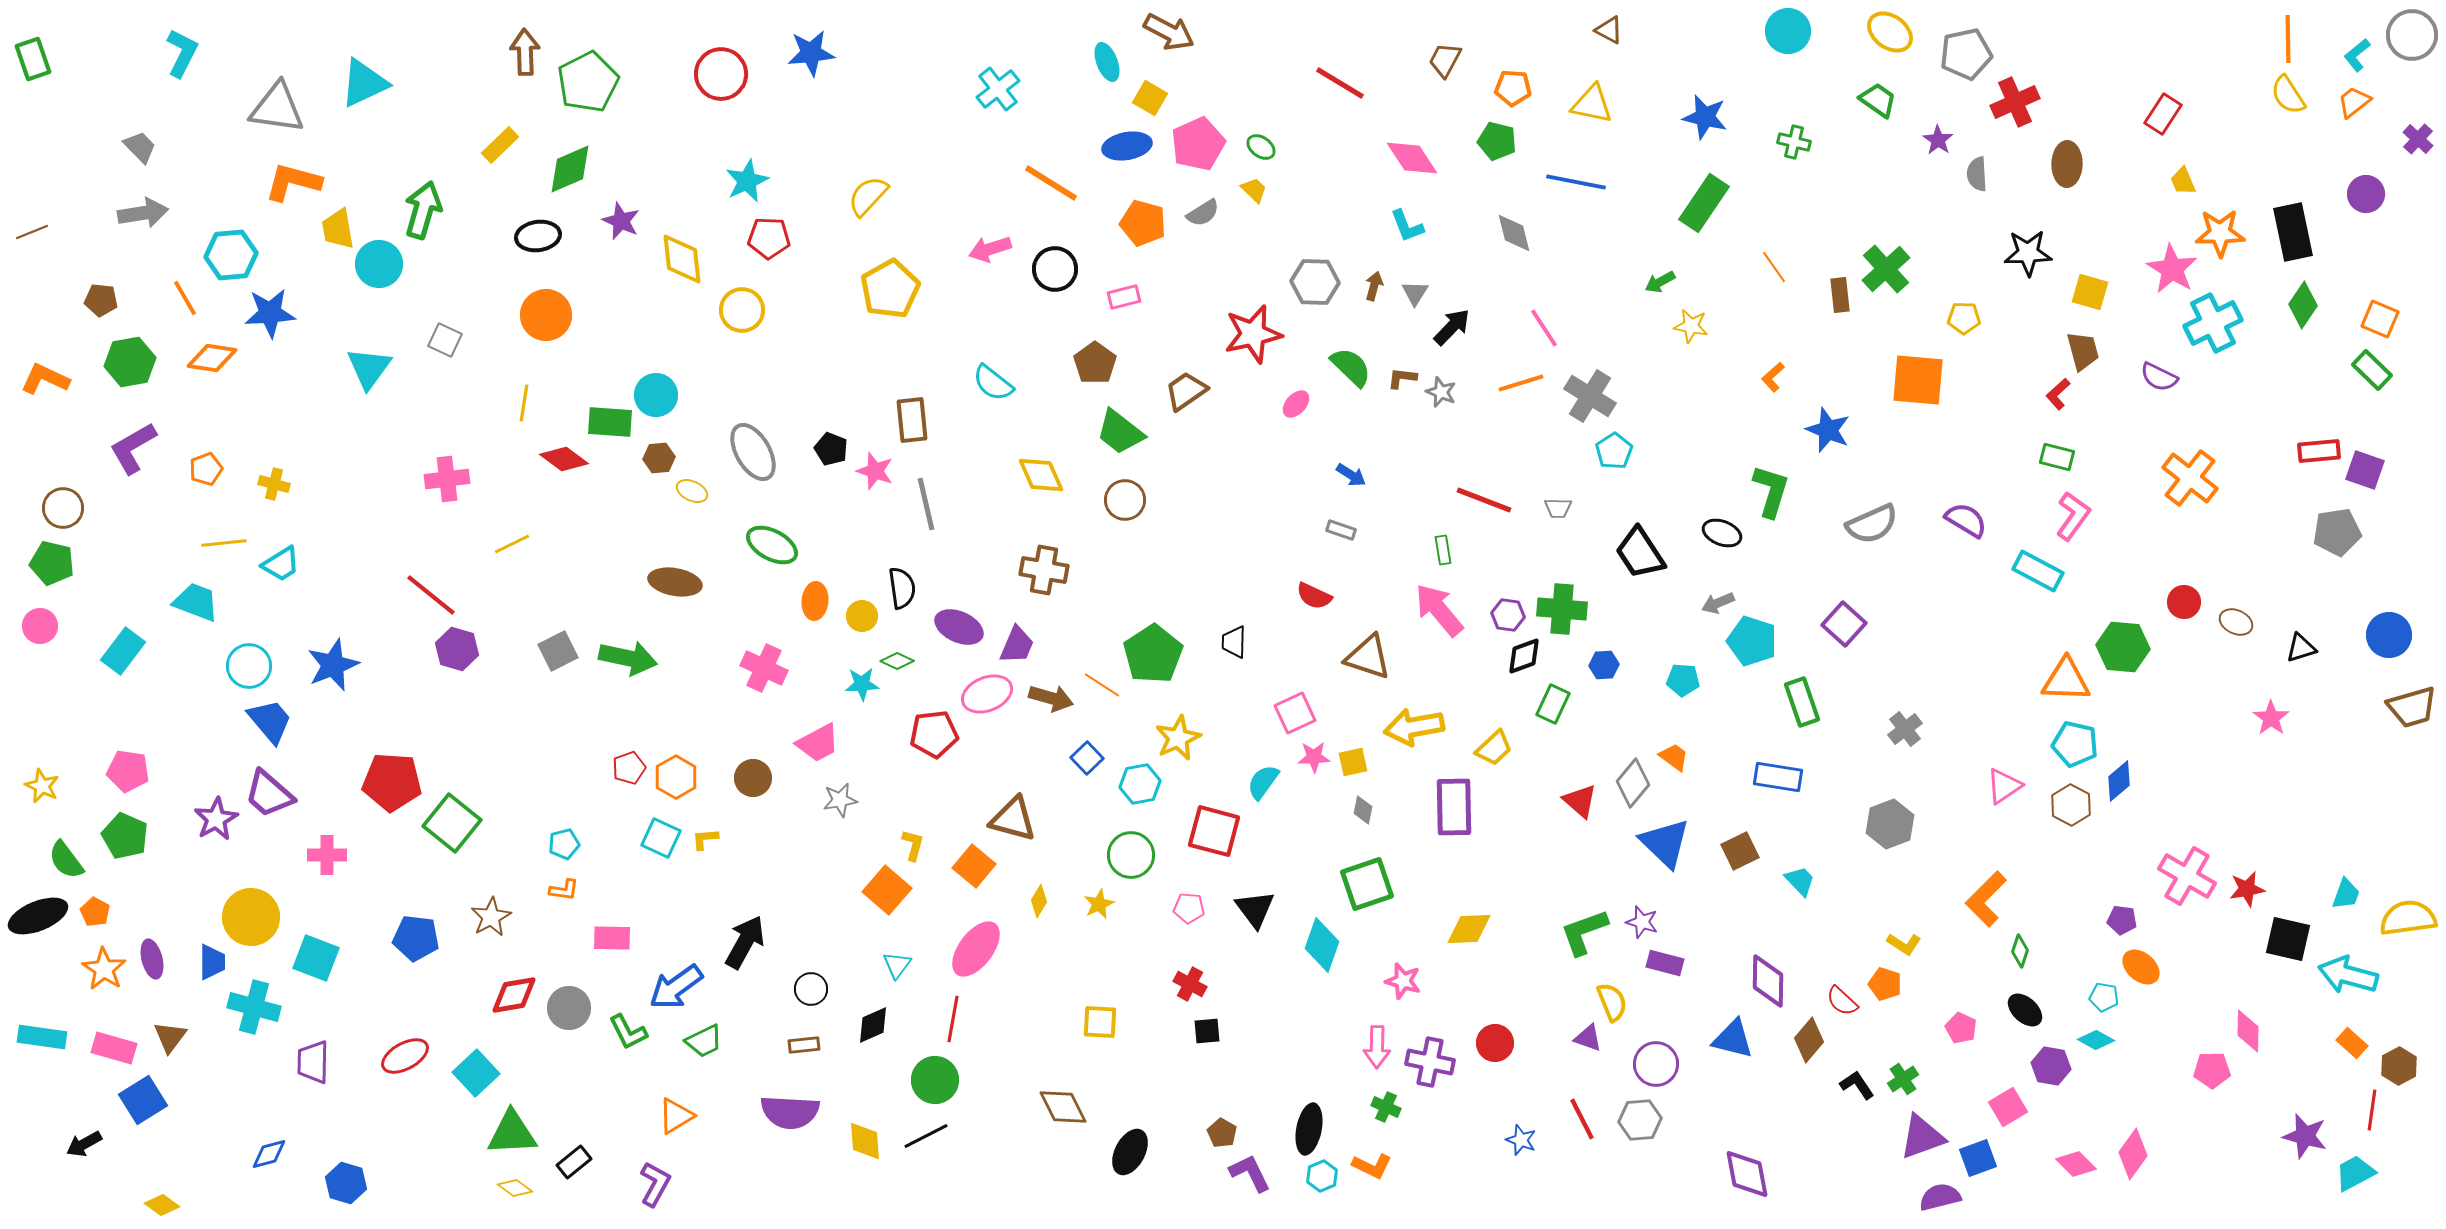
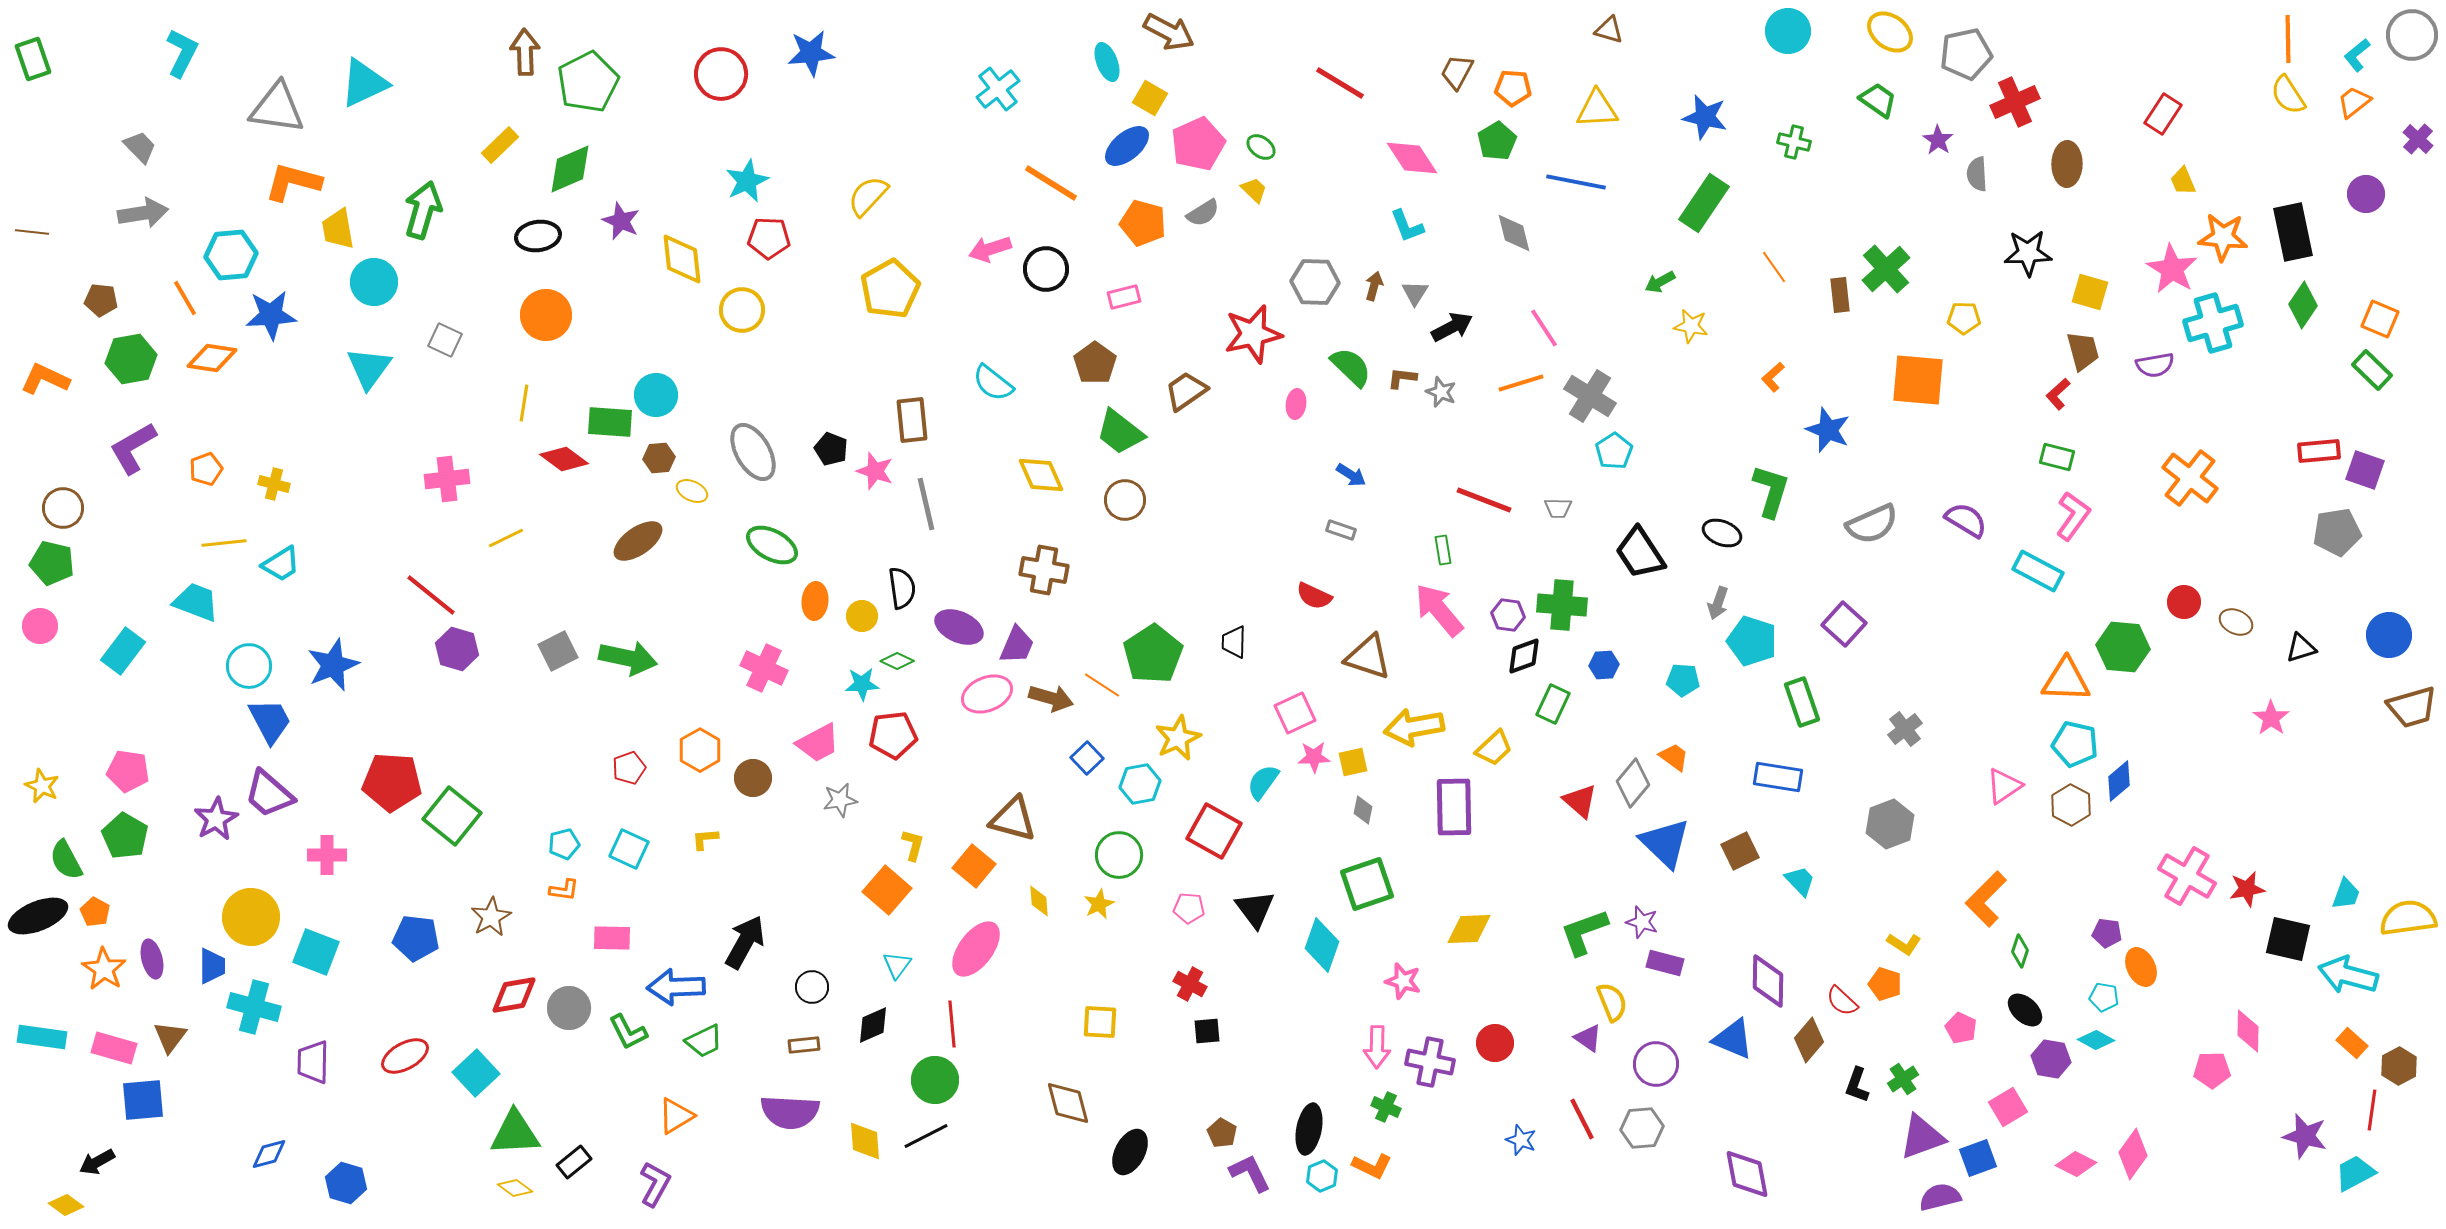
brown triangle at (1609, 30): rotated 12 degrees counterclockwise
brown trapezoid at (1445, 60): moved 12 px right, 12 px down
yellow triangle at (1592, 104): moved 5 px right, 5 px down; rotated 15 degrees counterclockwise
green pentagon at (1497, 141): rotated 27 degrees clockwise
blue ellipse at (1127, 146): rotated 30 degrees counterclockwise
brown line at (32, 232): rotated 28 degrees clockwise
orange star at (2220, 233): moved 3 px right, 4 px down; rotated 6 degrees clockwise
cyan circle at (379, 264): moved 5 px left, 18 px down
black circle at (1055, 269): moved 9 px left
blue star at (270, 313): moved 1 px right, 2 px down
cyan cross at (2213, 323): rotated 10 degrees clockwise
black arrow at (1452, 327): rotated 18 degrees clockwise
green hexagon at (130, 362): moved 1 px right, 3 px up
purple semicircle at (2159, 377): moved 4 px left, 12 px up; rotated 36 degrees counterclockwise
pink ellipse at (1296, 404): rotated 36 degrees counterclockwise
yellow line at (512, 544): moved 6 px left, 6 px up
brown ellipse at (675, 582): moved 37 px left, 41 px up; rotated 45 degrees counterclockwise
gray arrow at (1718, 603): rotated 48 degrees counterclockwise
green cross at (1562, 609): moved 4 px up
blue trapezoid at (270, 721): rotated 12 degrees clockwise
red pentagon at (934, 734): moved 41 px left, 1 px down
orange hexagon at (676, 777): moved 24 px right, 27 px up
green square at (452, 823): moved 7 px up
red square at (1214, 831): rotated 14 degrees clockwise
green pentagon at (125, 836): rotated 6 degrees clockwise
cyan square at (661, 838): moved 32 px left, 11 px down
green circle at (1131, 855): moved 12 px left
green semicircle at (66, 860): rotated 9 degrees clockwise
yellow diamond at (1039, 901): rotated 36 degrees counterclockwise
purple pentagon at (2122, 920): moved 15 px left, 13 px down
cyan square at (316, 958): moved 6 px up
blue trapezoid at (212, 962): moved 4 px down
orange ellipse at (2141, 967): rotated 24 degrees clockwise
blue arrow at (676, 987): rotated 34 degrees clockwise
black circle at (811, 989): moved 1 px right, 2 px up
red line at (953, 1019): moved 1 px left, 5 px down; rotated 15 degrees counterclockwise
purple triangle at (1588, 1038): rotated 16 degrees clockwise
blue triangle at (1733, 1039): rotated 9 degrees clockwise
purple hexagon at (2051, 1066): moved 7 px up
black L-shape at (1857, 1085): rotated 126 degrees counterclockwise
blue square at (143, 1100): rotated 27 degrees clockwise
brown diamond at (1063, 1107): moved 5 px right, 4 px up; rotated 12 degrees clockwise
gray hexagon at (1640, 1120): moved 2 px right, 8 px down
green triangle at (512, 1133): moved 3 px right
black arrow at (84, 1144): moved 13 px right, 18 px down
pink diamond at (2076, 1164): rotated 18 degrees counterclockwise
yellow diamond at (162, 1205): moved 96 px left
